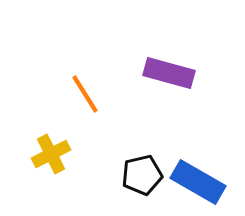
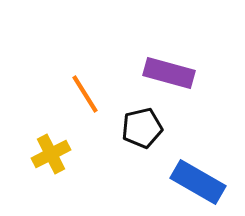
black pentagon: moved 47 px up
